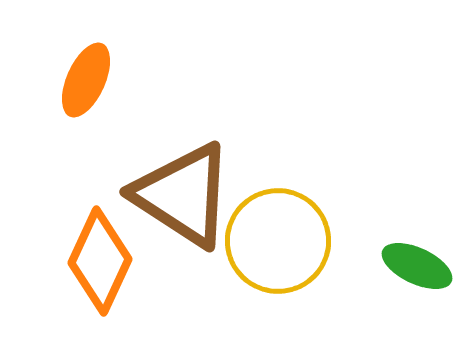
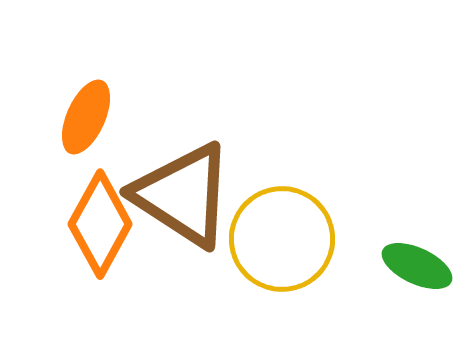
orange ellipse: moved 37 px down
yellow circle: moved 4 px right, 2 px up
orange diamond: moved 37 px up; rotated 4 degrees clockwise
